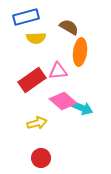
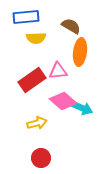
blue rectangle: rotated 10 degrees clockwise
brown semicircle: moved 2 px right, 1 px up
